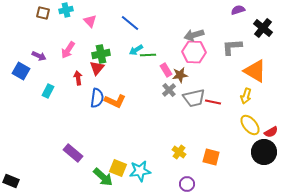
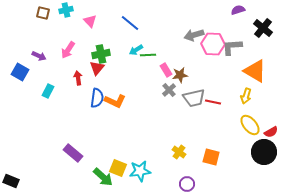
pink hexagon: moved 19 px right, 8 px up
blue square: moved 1 px left, 1 px down
